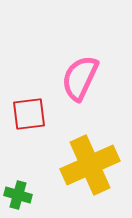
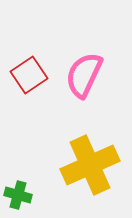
pink semicircle: moved 4 px right, 3 px up
red square: moved 39 px up; rotated 27 degrees counterclockwise
